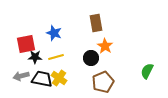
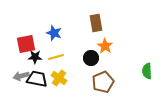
green semicircle: rotated 28 degrees counterclockwise
black trapezoid: moved 5 px left
